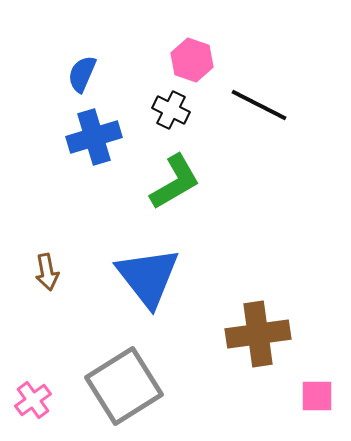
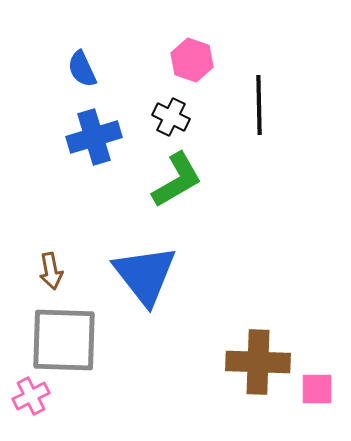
blue semicircle: moved 5 px up; rotated 48 degrees counterclockwise
black line: rotated 62 degrees clockwise
black cross: moved 7 px down
green L-shape: moved 2 px right, 2 px up
brown arrow: moved 4 px right, 1 px up
blue triangle: moved 3 px left, 2 px up
brown cross: moved 28 px down; rotated 10 degrees clockwise
gray square: moved 60 px left, 46 px up; rotated 34 degrees clockwise
pink square: moved 7 px up
pink cross: moved 2 px left, 4 px up; rotated 9 degrees clockwise
